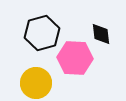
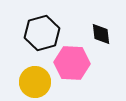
pink hexagon: moved 3 px left, 5 px down
yellow circle: moved 1 px left, 1 px up
